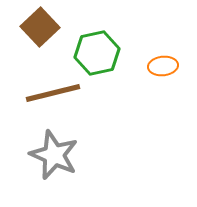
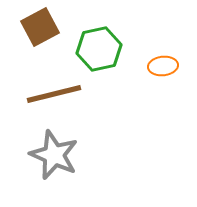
brown square: rotated 15 degrees clockwise
green hexagon: moved 2 px right, 4 px up
brown line: moved 1 px right, 1 px down
